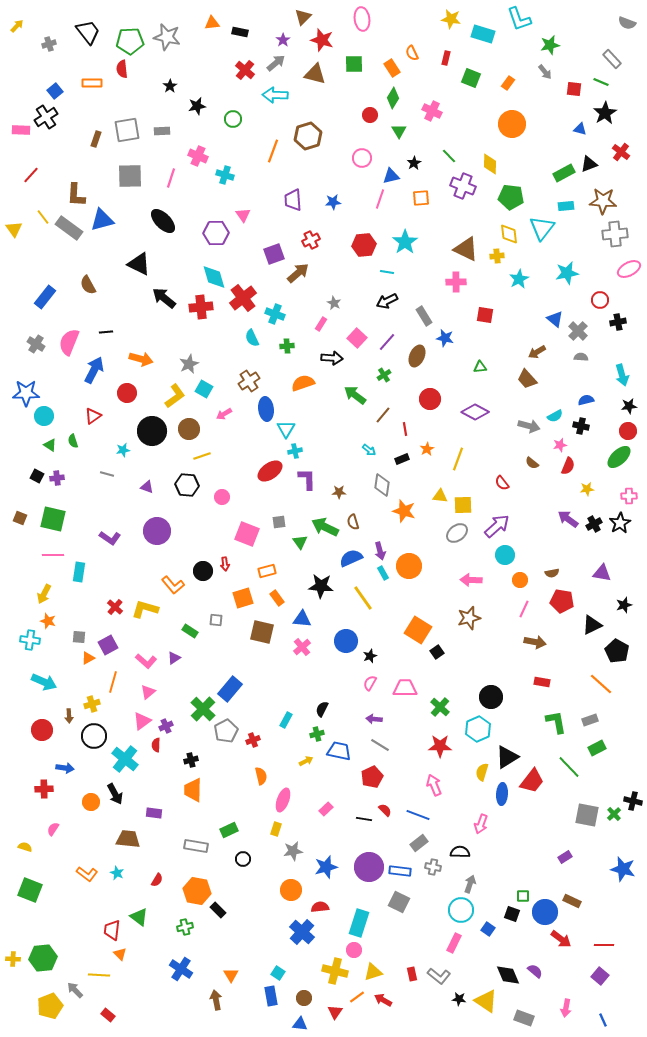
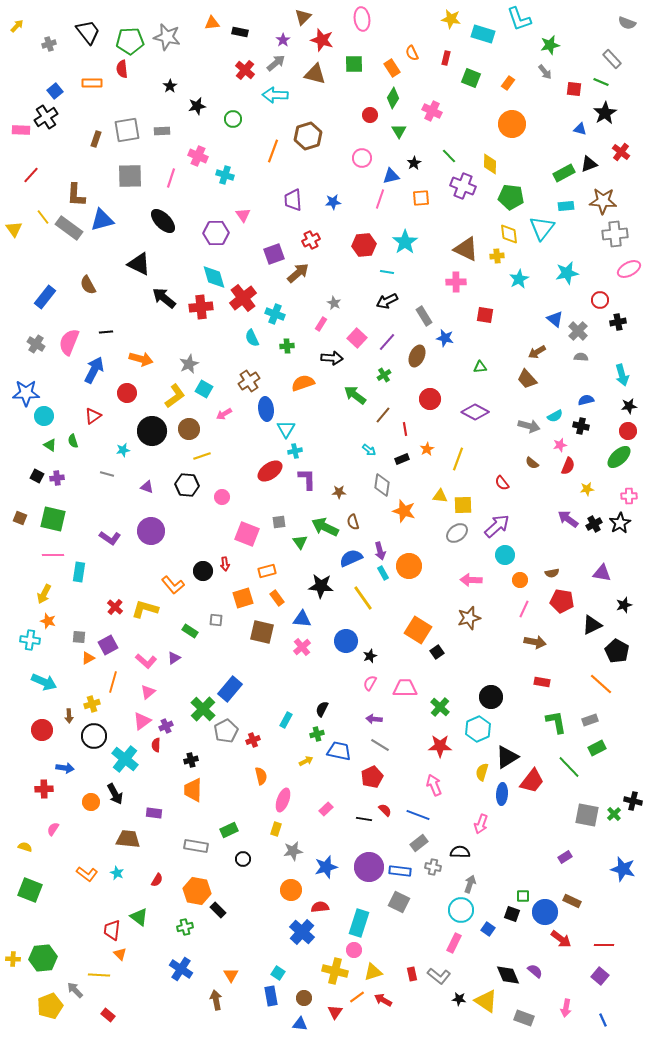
purple circle at (157, 531): moved 6 px left
